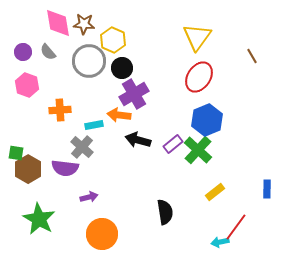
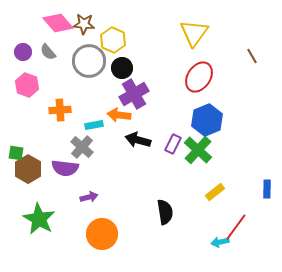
pink diamond: rotated 32 degrees counterclockwise
yellow triangle: moved 3 px left, 4 px up
purple rectangle: rotated 24 degrees counterclockwise
